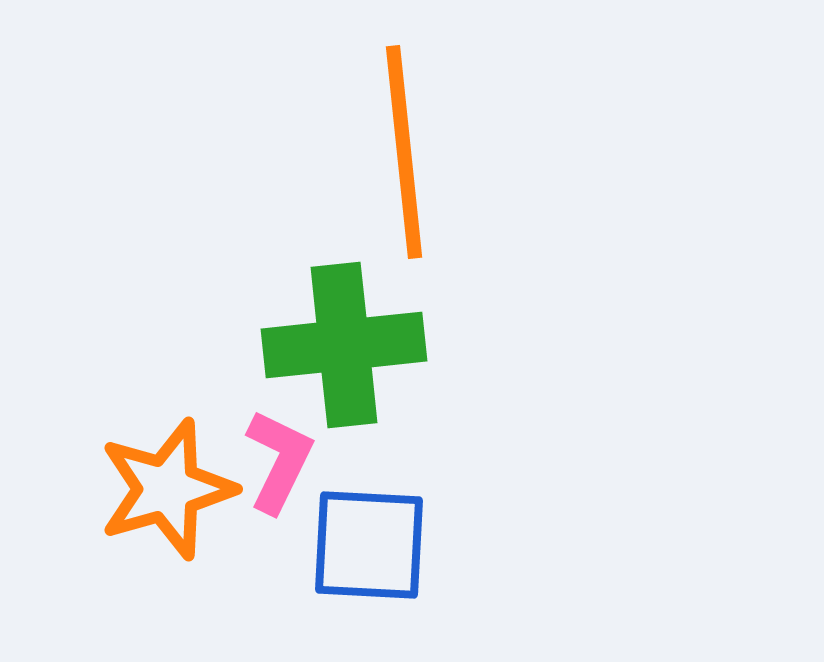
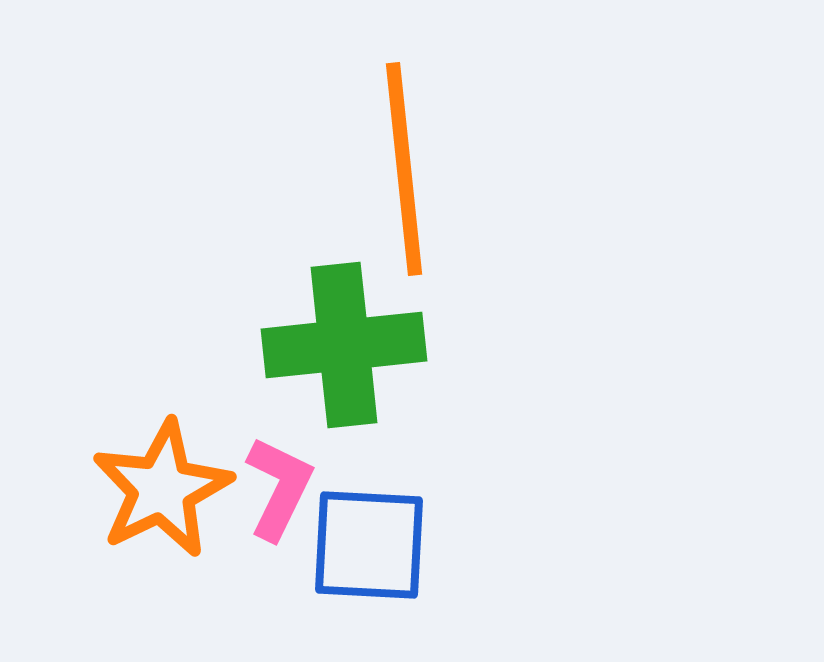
orange line: moved 17 px down
pink L-shape: moved 27 px down
orange star: moved 5 px left; rotated 10 degrees counterclockwise
